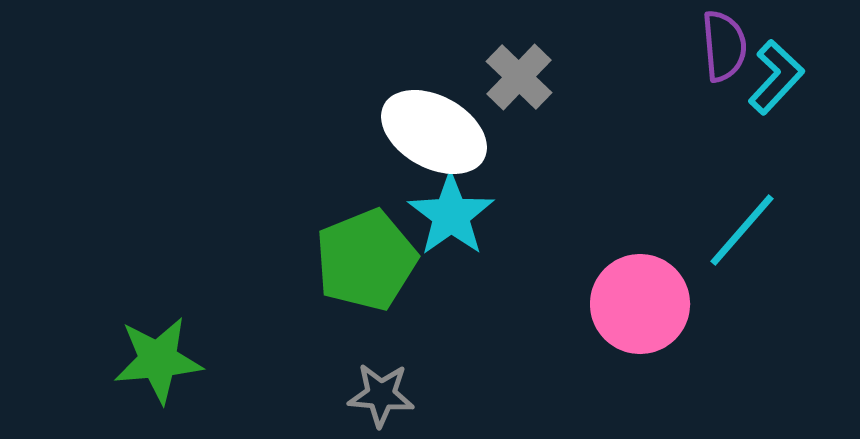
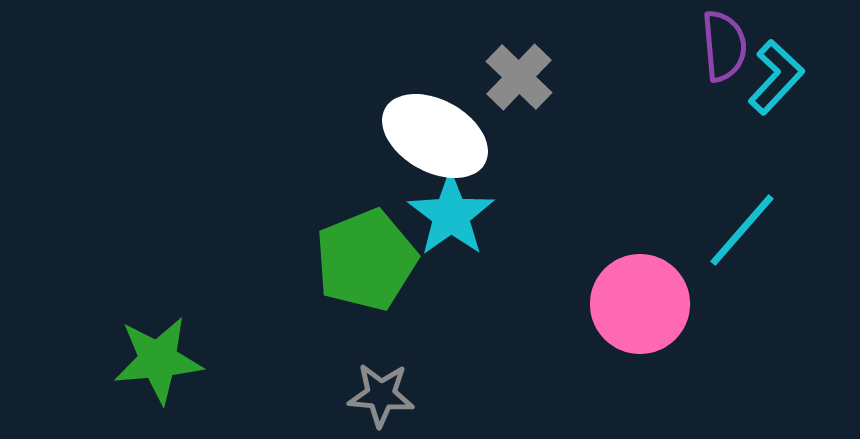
white ellipse: moved 1 px right, 4 px down
